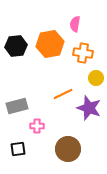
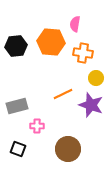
orange hexagon: moved 1 px right, 2 px up; rotated 16 degrees clockwise
purple star: moved 2 px right, 3 px up
black square: rotated 28 degrees clockwise
